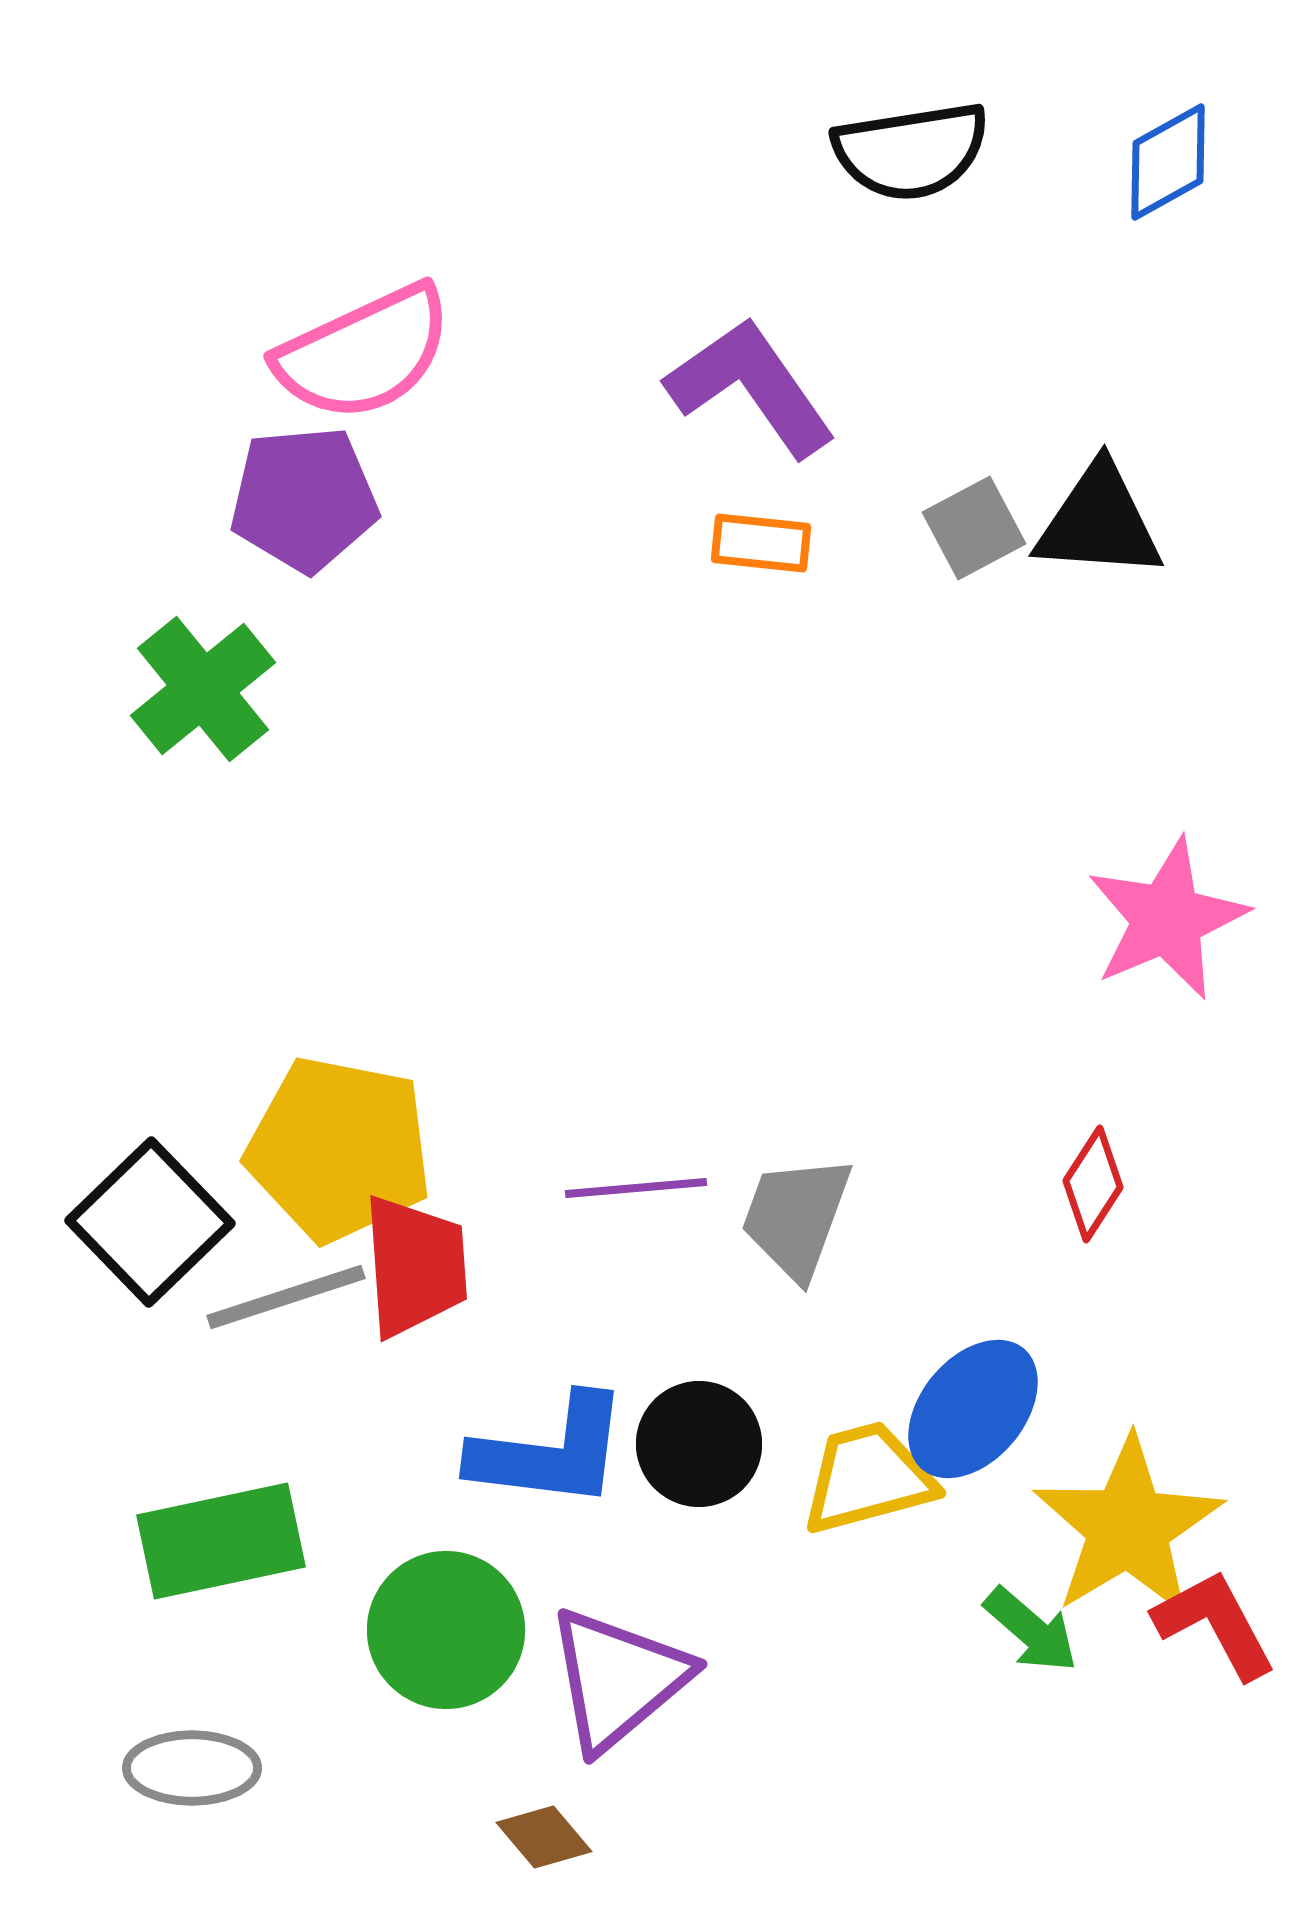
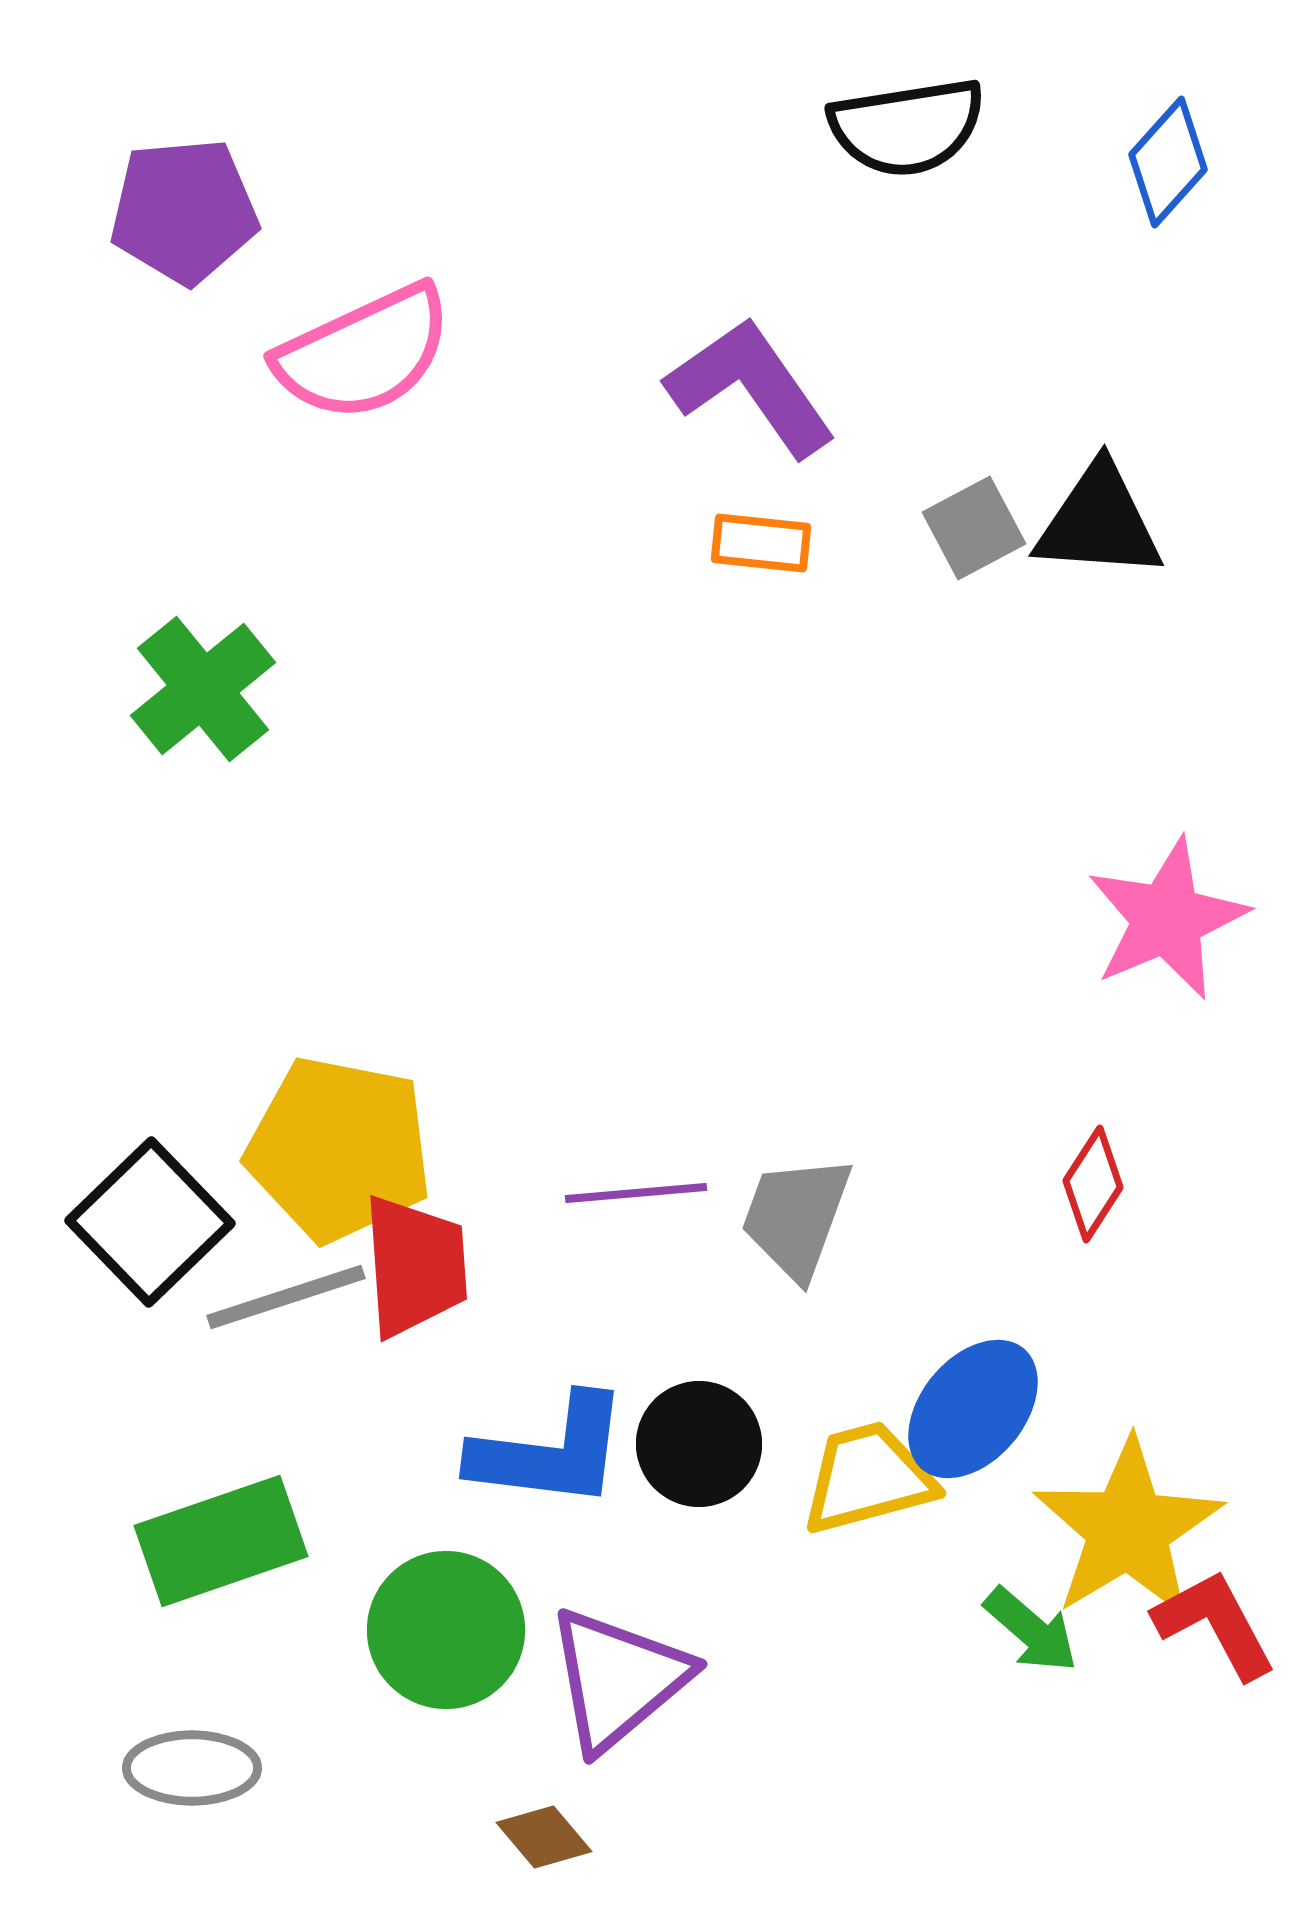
black semicircle: moved 4 px left, 24 px up
blue diamond: rotated 19 degrees counterclockwise
purple pentagon: moved 120 px left, 288 px up
purple line: moved 5 px down
yellow star: moved 2 px down
green rectangle: rotated 7 degrees counterclockwise
